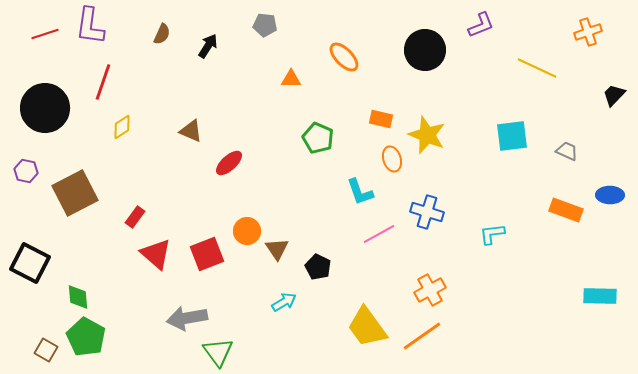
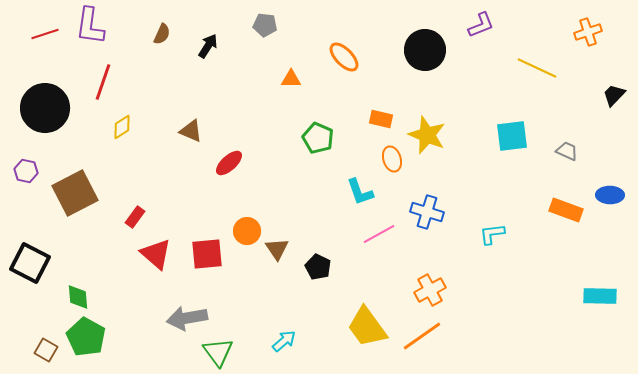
red square at (207, 254): rotated 16 degrees clockwise
cyan arrow at (284, 302): moved 39 px down; rotated 10 degrees counterclockwise
